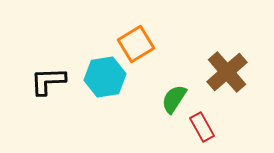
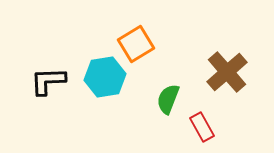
green semicircle: moved 6 px left; rotated 12 degrees counterclockwise
